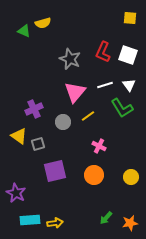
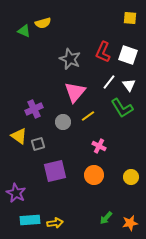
white line: moved 4 px right, 3 px up; rotated 35 degrees counterclockwise
